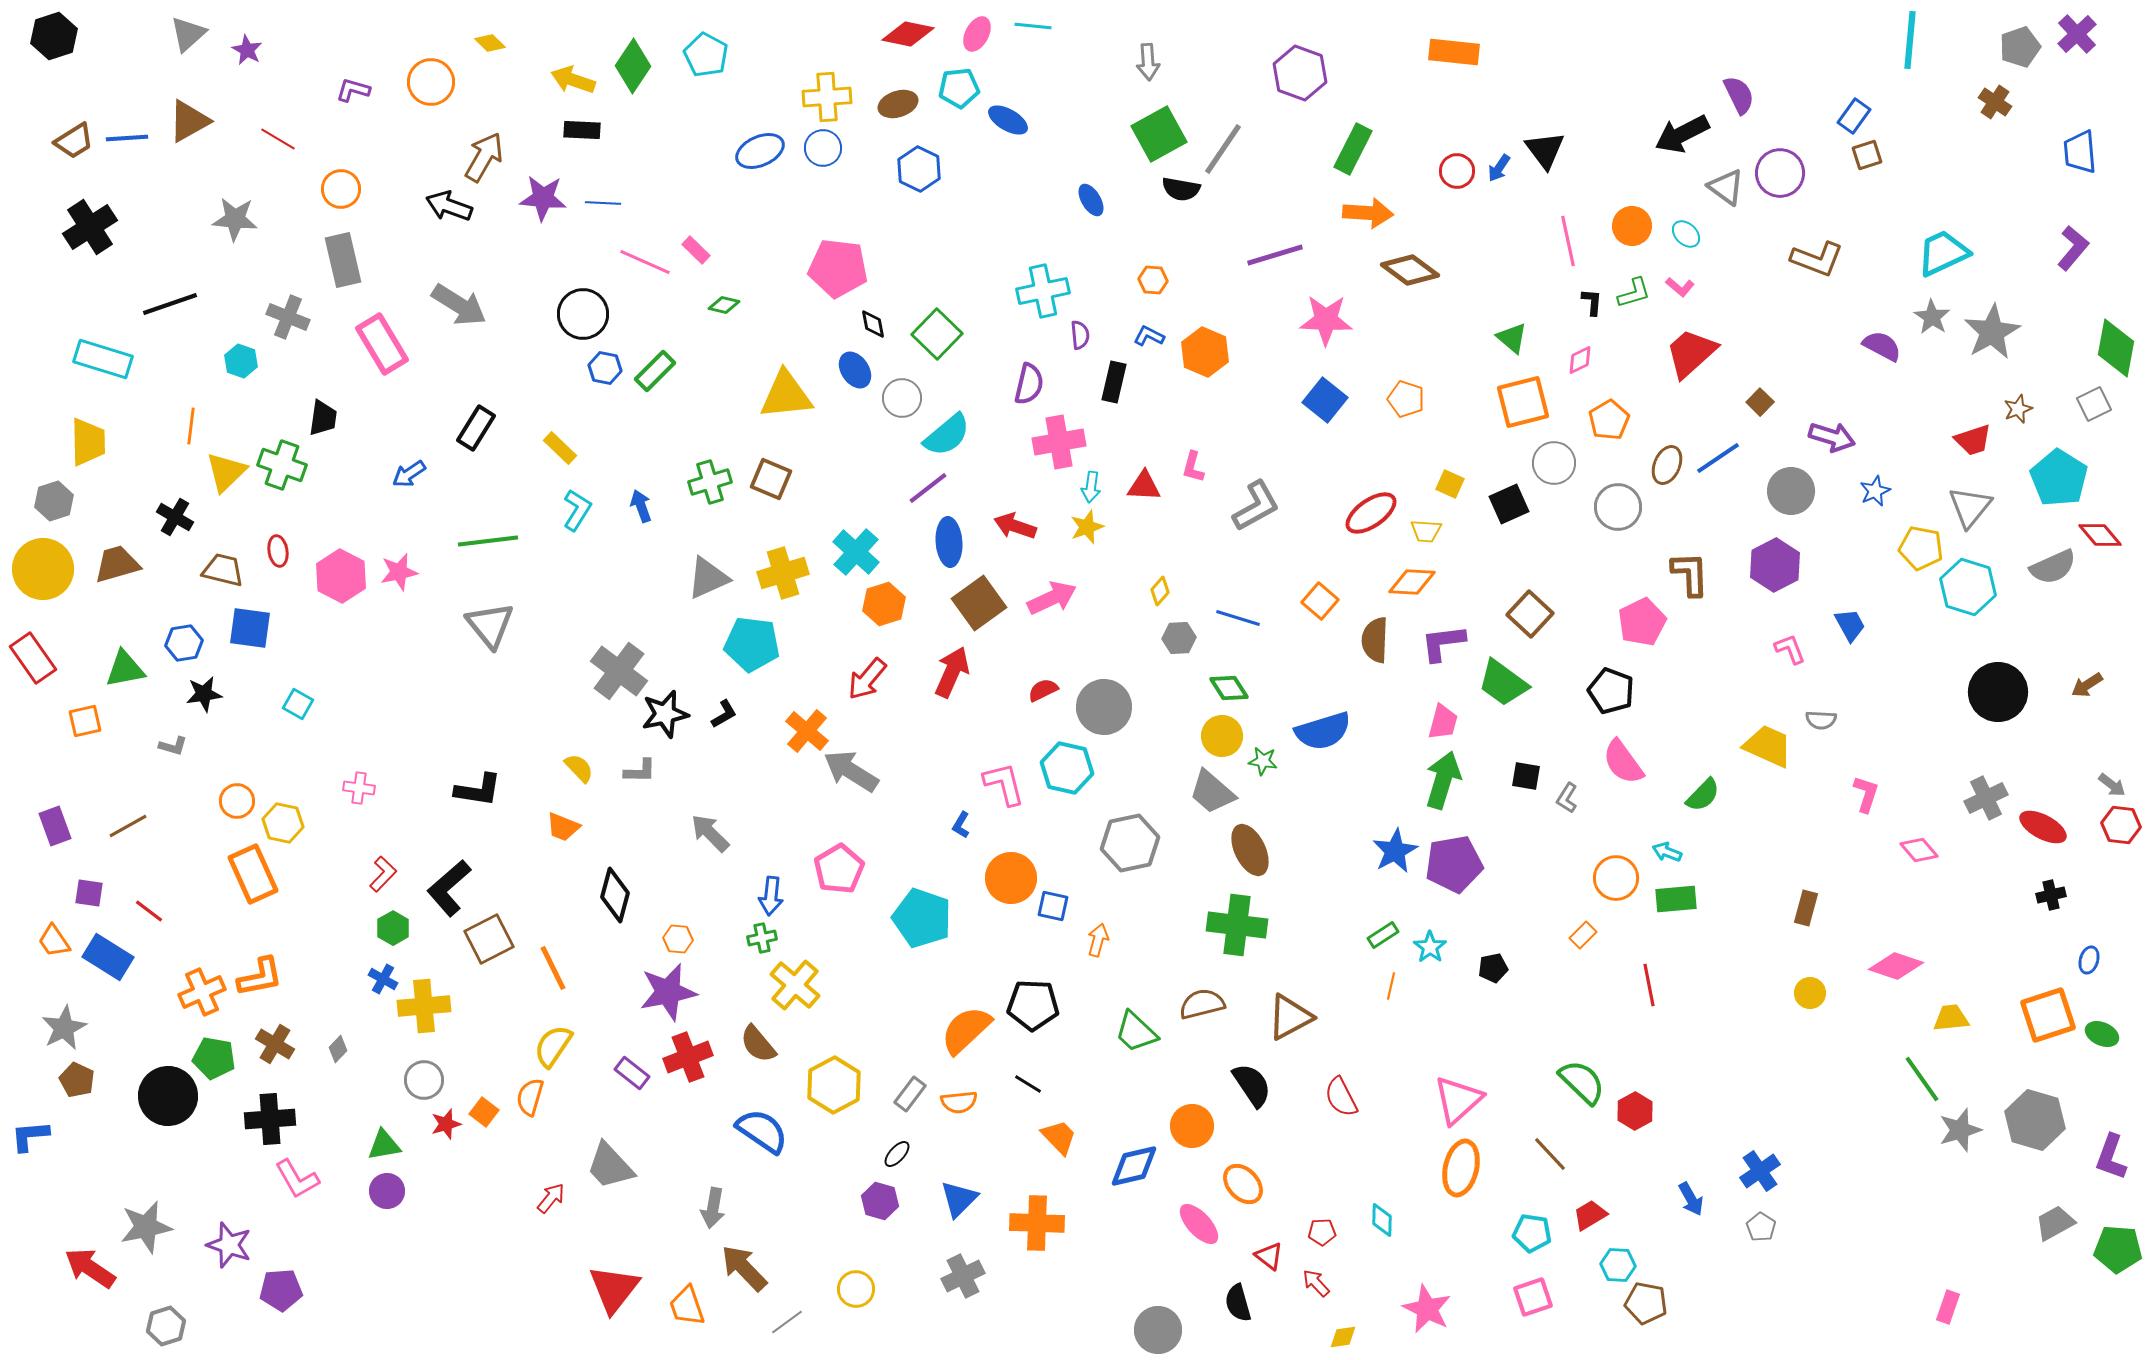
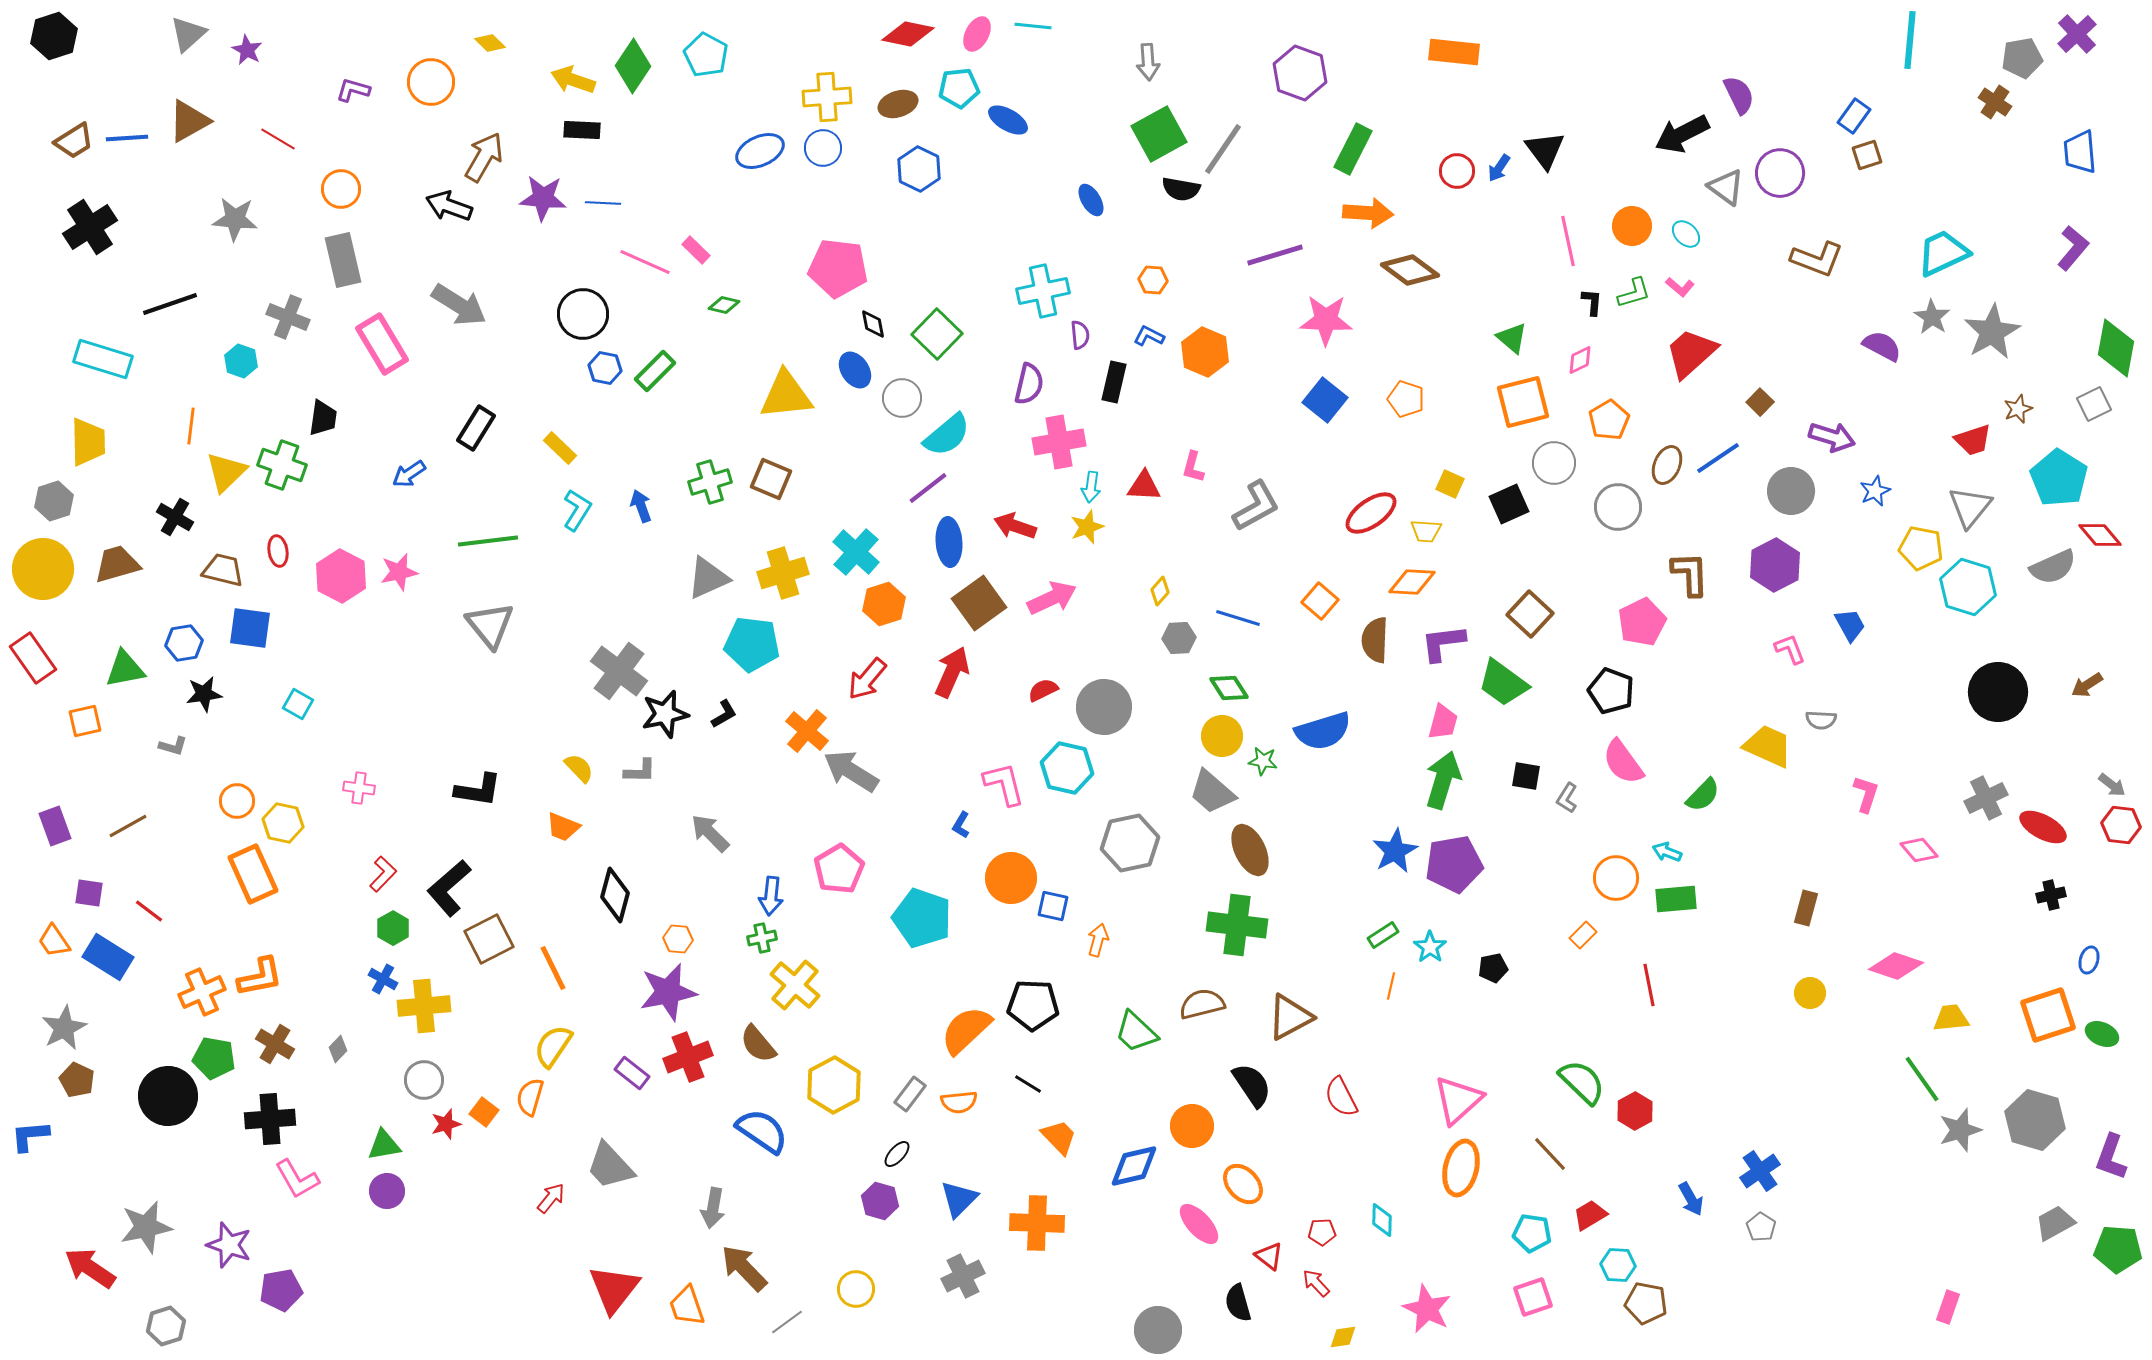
gray pentagon at (2020, 47): moved 2 px right, 11 px down; rotated 9 degrees clockwise
purple pentagon at (281, 1290): rotated 6 degrees counterclockwise
